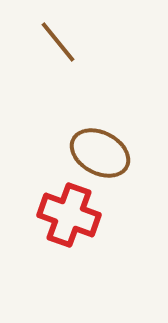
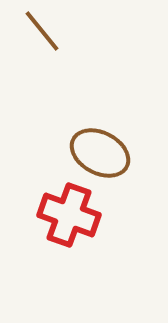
brown line: moved 16 px left, 11 px up
